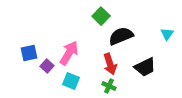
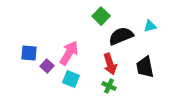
cyan triangle: moved 17 px left, 8 px up; rotated 40 degrees clockwise
blue square: rotated 18 degrees clockwise
black trapezoid: rotated 105 degrees clockwise
cyan square: moved 2 px up
